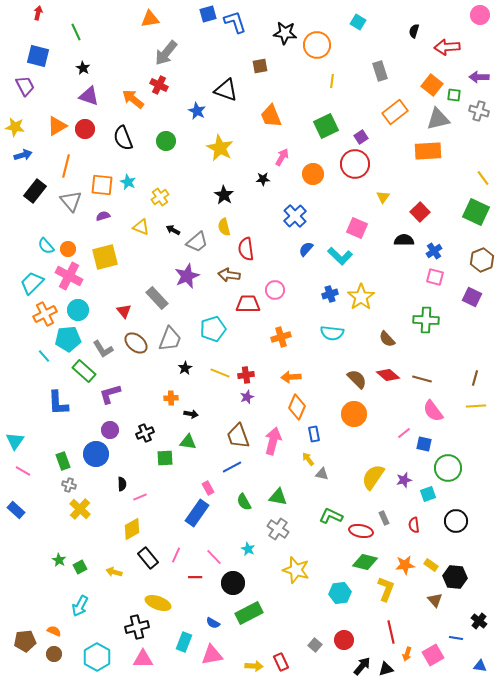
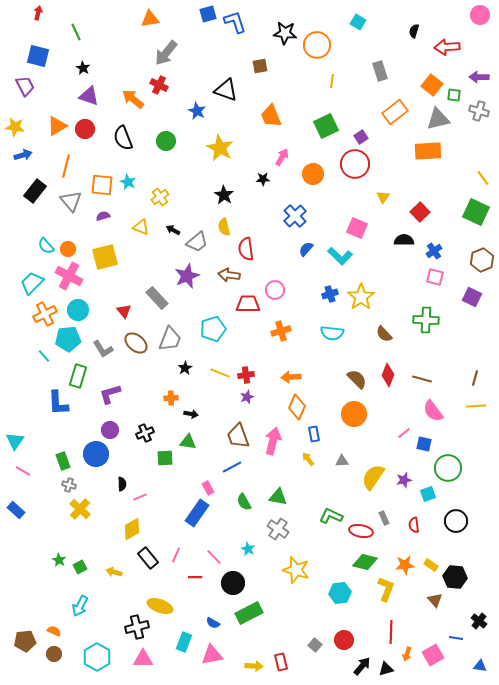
orange cross at (281, 337): moved 6 px up
brown semicircle at (387, 339): moved 3 px left, 5 px up
green rectangle at (84, 371): moved 6 px left, 5 px down; rotated 65 degrees clockwise
red diamond at (388, 375): rotated 70 degrees clockwise
gray triangle at (322, 474): moved 20 px right, 13 px up; rotated 16 degrees counterclockwise
yellow ellipse at (158, 603): moved 2 px right, 3 px down
red line at (391, 632): rotated 15 degrees clockwise
red rectangle at (281, 662): rotated 12 degrees clockwise
